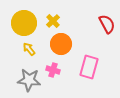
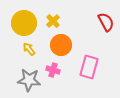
red semicircle: moved 1 px left, 2 px up
orange circle: moved 1 px down
